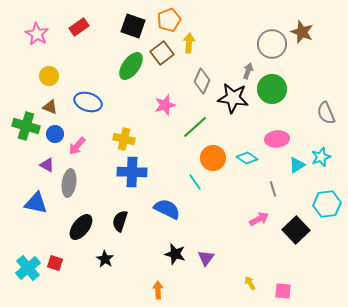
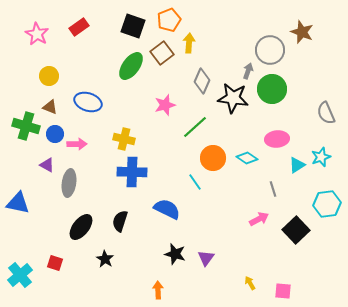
gray circle at (272, 44): moved 2 px left, 6 px down
pink arrow at (77, 146): moved 2 px up; rotated 132 degrees counterclockwise
blue triangle at (36, 203): moved 18 px left
cyan cross at (28, 268): moved 8 px left, 7 px down
